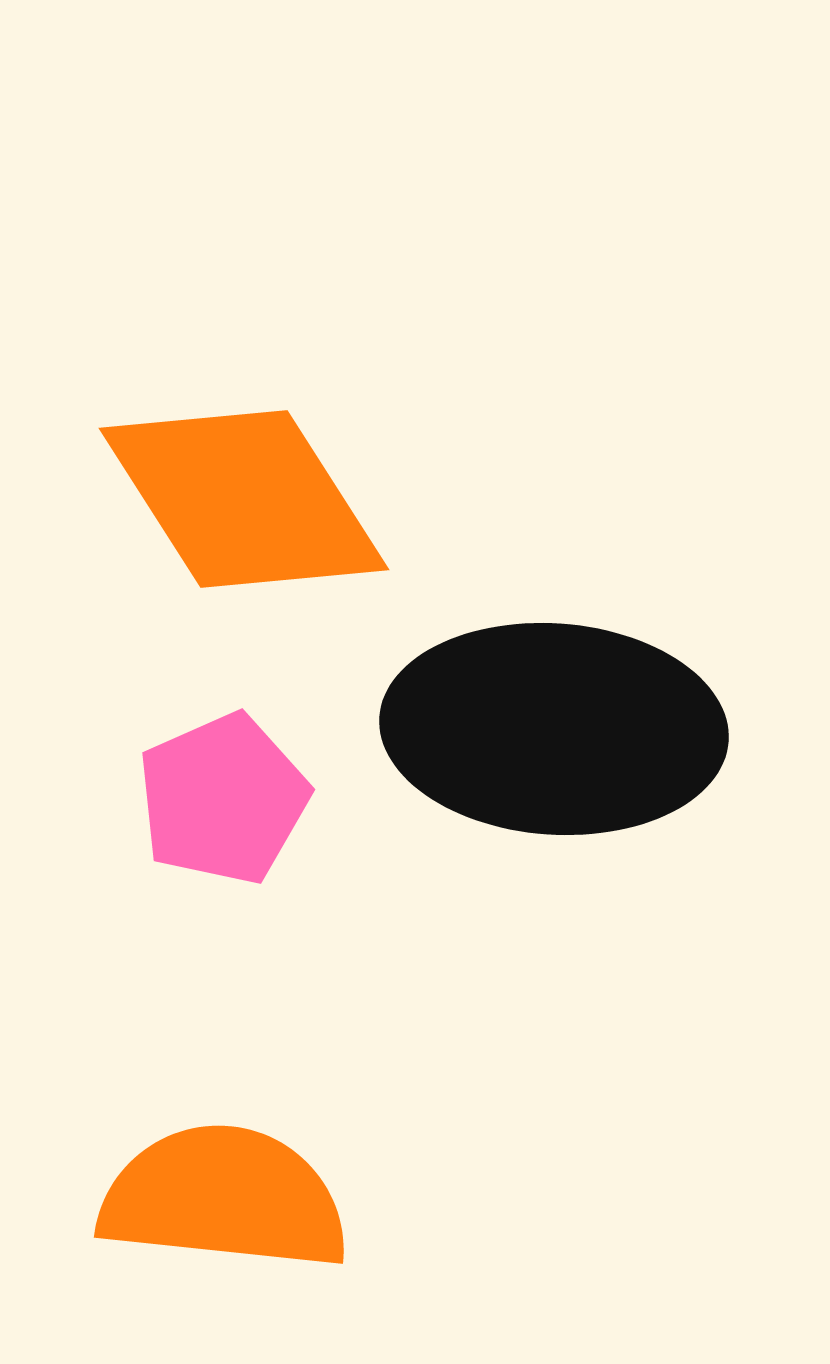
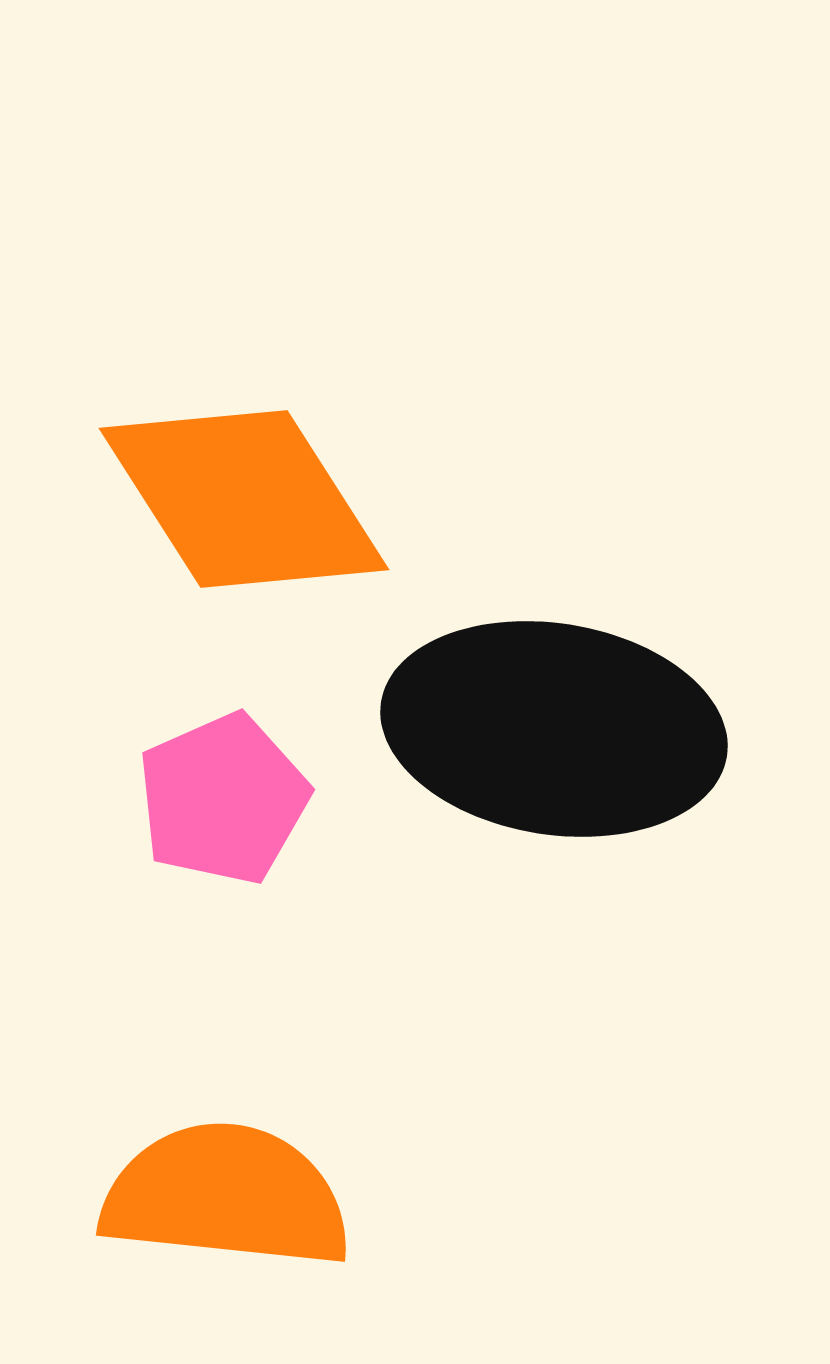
black ellipse: rotated 5 degrees clockwise
orange semicircle: moved 2 px right, 2 px up
